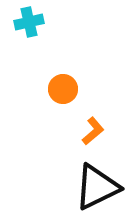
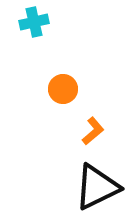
cyan cross: moved 5 px right
